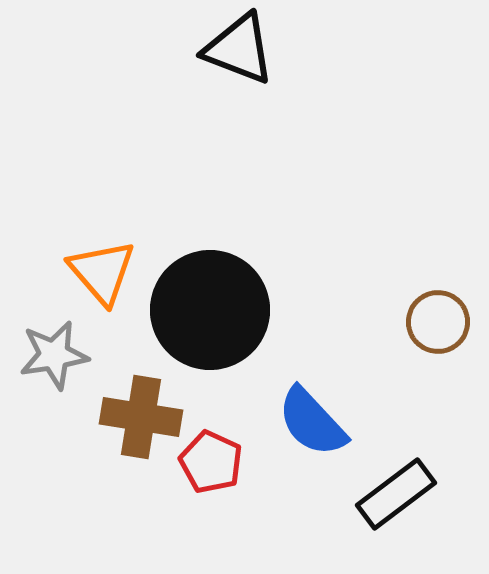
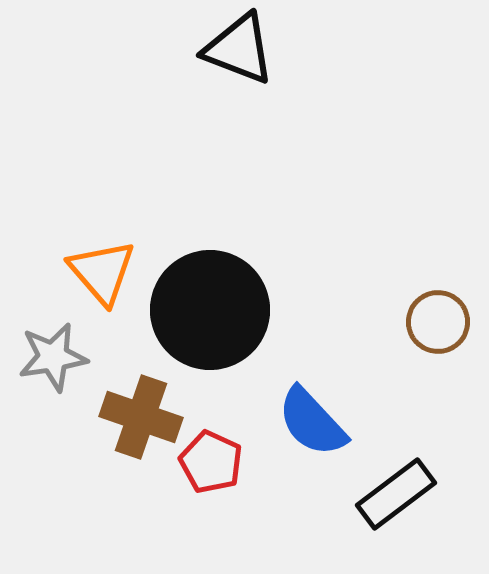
gray star: moved 1 px left, 2 px down
brown cross: rotated 10 degrees clockwise
